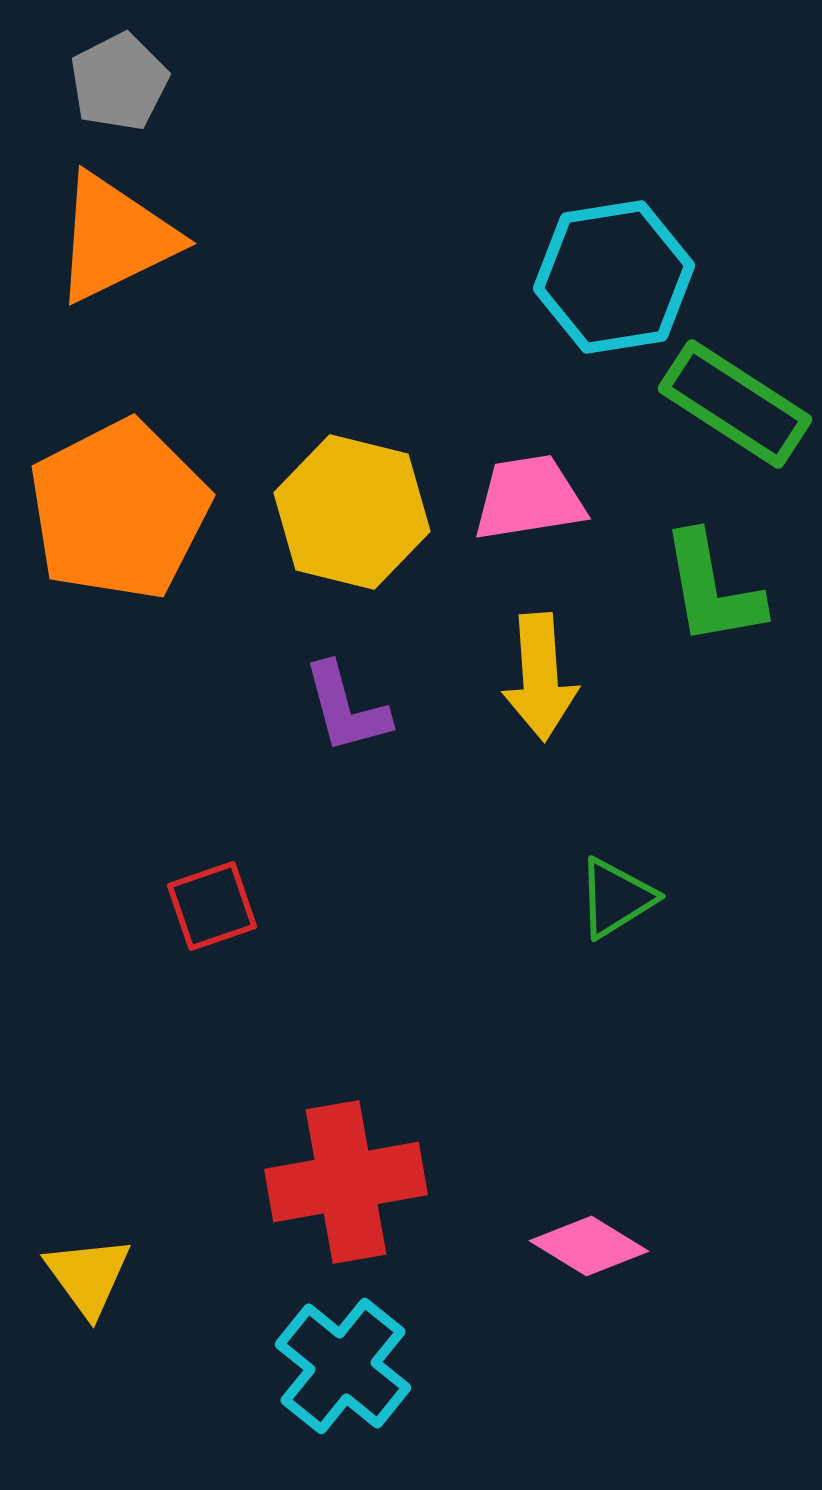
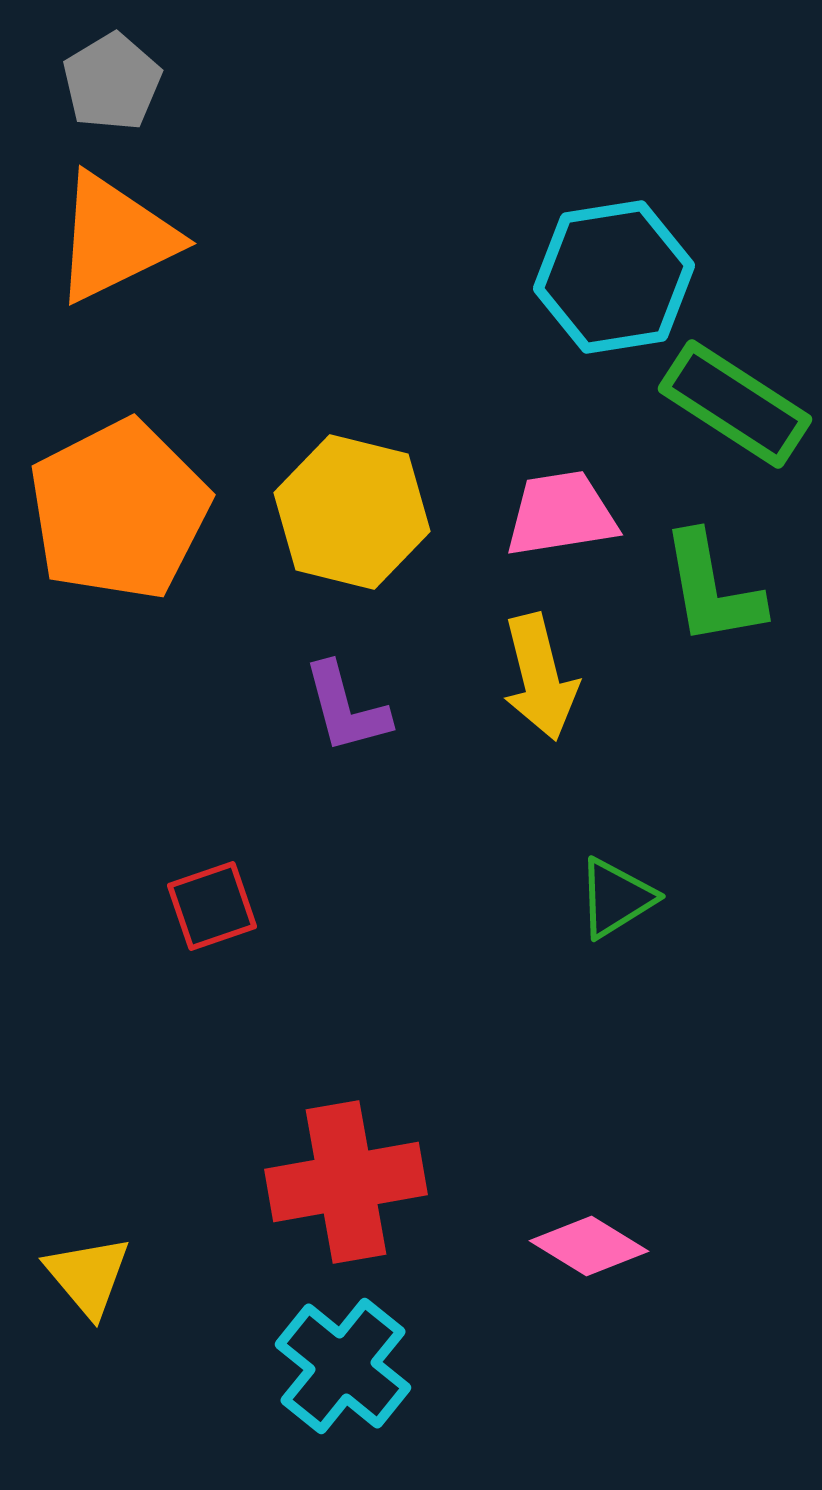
gray pentagon: moved 7 px left; rotated 4 degrees counterclockwise
pink trapezoid: moved 32 px right, 16 px down
yellow arrow: rotated 10 degrees counterclockwise
yellow triangle: rotated 4 degrees counterclockwise
